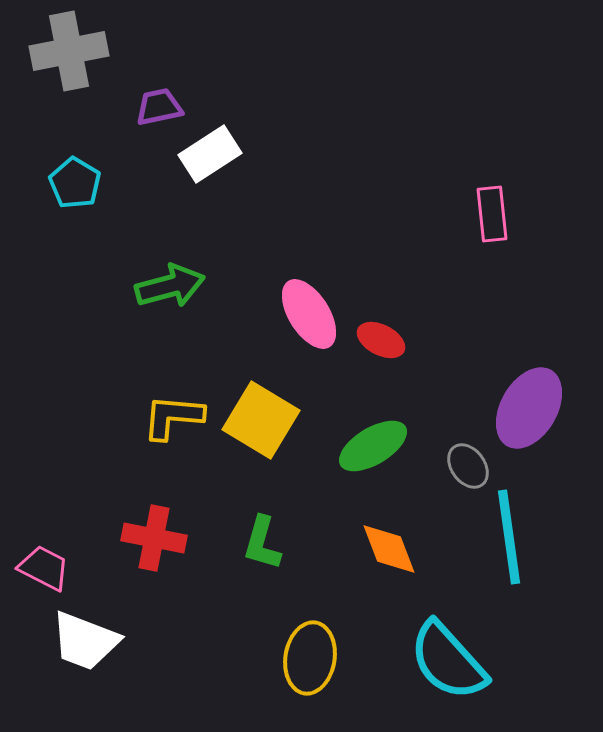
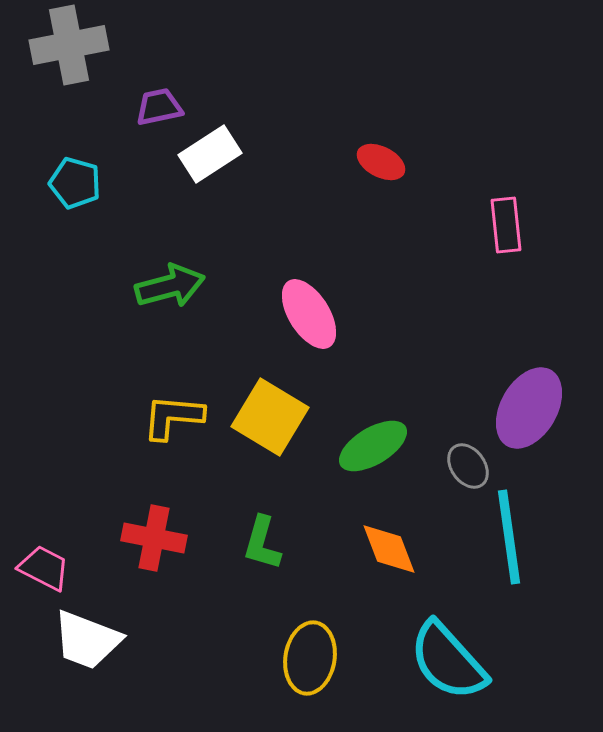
gray cross: moved 6 px up
cyan pentagon: rotated 15 degrees counterclockwise
pink rectangle: moved 14 px right, 11 px down
red ellipse: moved 178 px up
yellow square: moved 9 px right, 3 px up
white trapezoid: moved 2 px right, 1 px up
